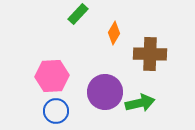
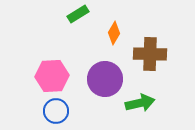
green rectangle: rotated 15 degrees clockwise
purple circle: moved 13 px up
